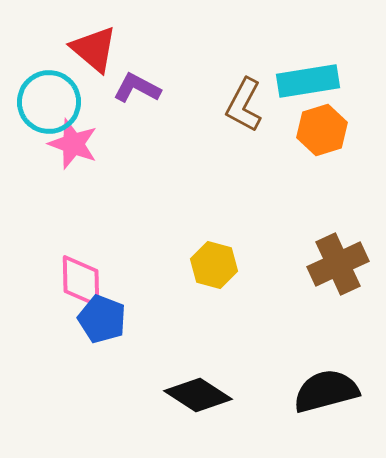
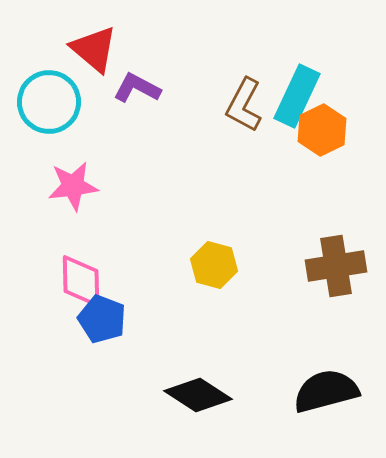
cyan rectangle: moved 11 px left, 15 px down; rotated 56 degrees counterclockwise
orange hexagon: rotated 9 degrees counterclockwise
pink star: moved 42 px down; rotated 27 degrees counterclockwise
brown cross: moved 2 px left, 2 px down; rotated 16 degrees clockwise
